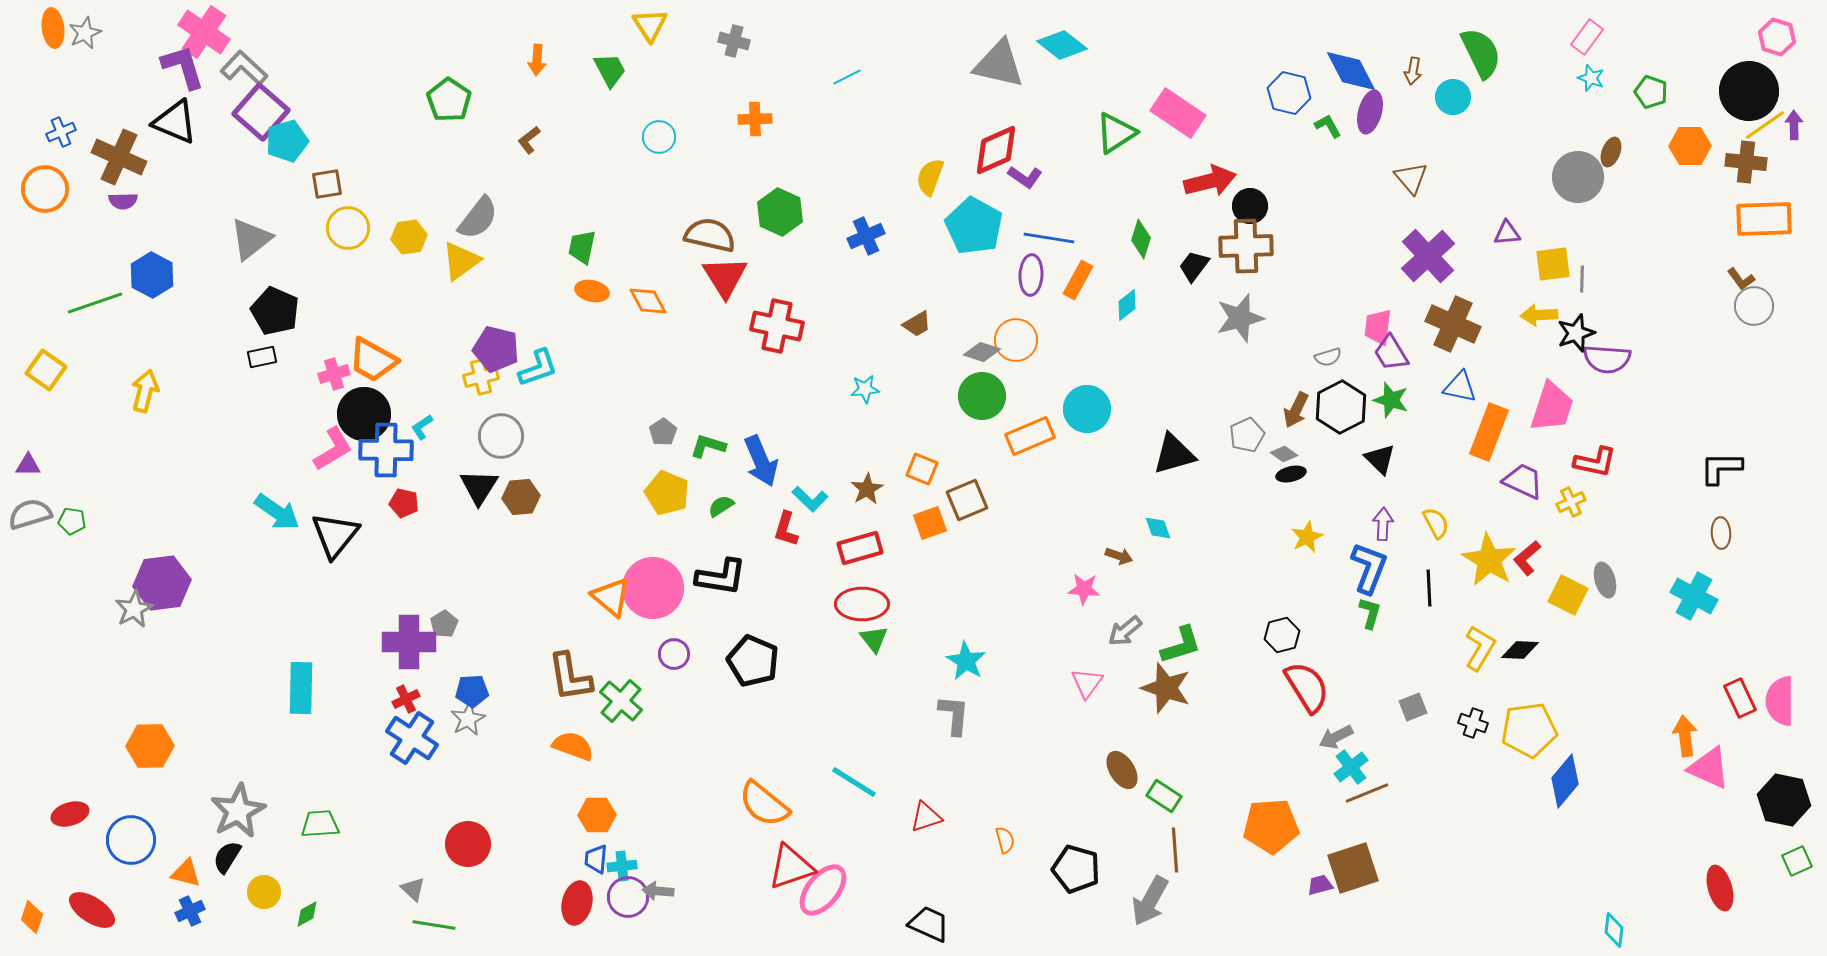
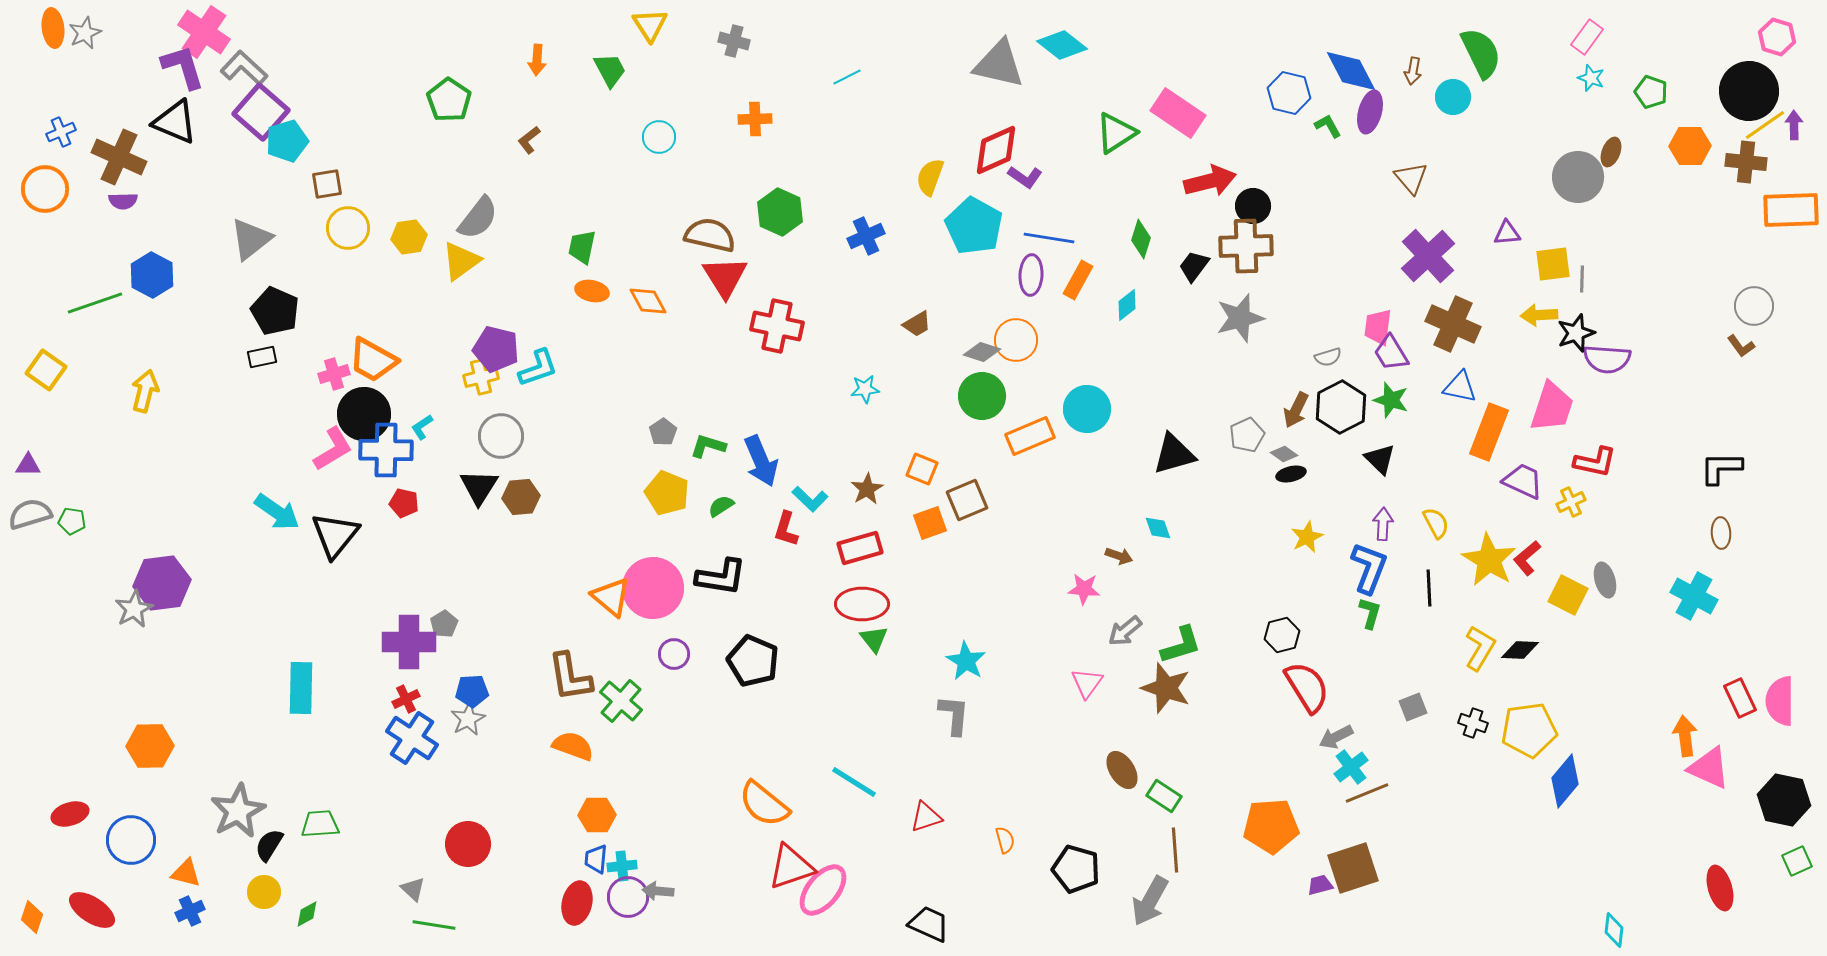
black circle at (1250, 206): moved 3 px right
orange rectangle at (1764, 219): moved 27 px right, 9 px up
brown L-shape at (1741, 279): moved 67 px down
black semicircle at (227, 857): moved 42 px right, 12 px up
